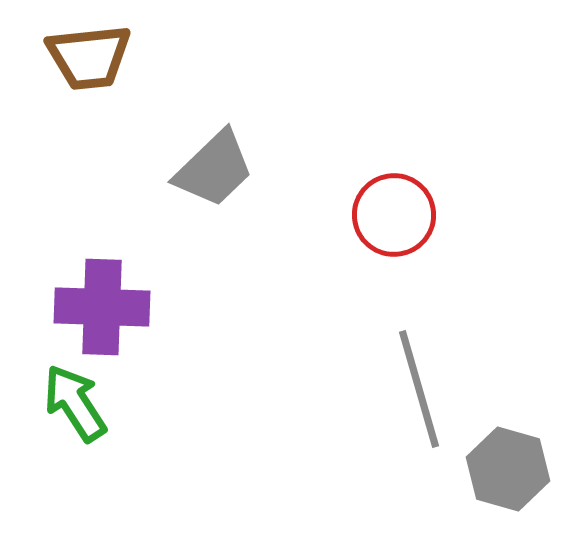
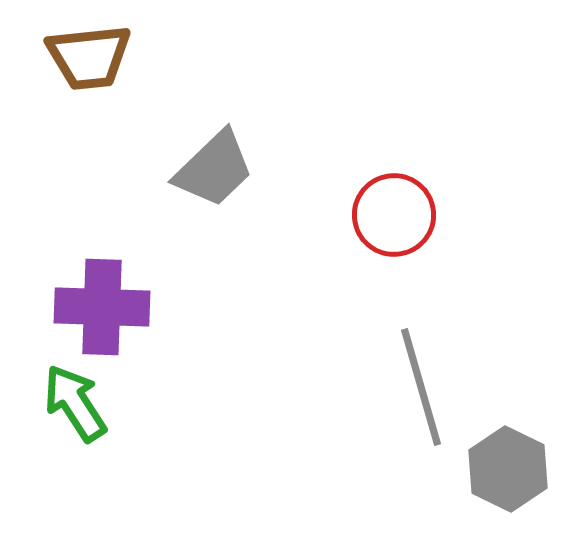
gray line: moved 2 px right, 2 px up
gray hexagon: rotated 10 degrees clockwise
